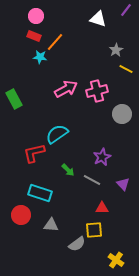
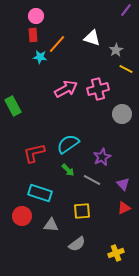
white triangle: moved 6 px left, 19 px down
red rectangle: moved 1 px left, 1 px up; rotated 64 degrees clockwise
orange line: moved 2 px right, 2 px down
pink cross: moved 1 px right, 2 px up
green rectangle: moved 1 px left, 7 px down
cyan semicircle: moved 11 px right, 10 px down
red triangle: moved 22 px right; rotated 24 degrees counterclockwise
red circle: moved 1 px right, 1 px down
yellow square: moved 12 px left, 19 px up
yellow cross: moved 7 px up; rotated 35 degrees clockwise
